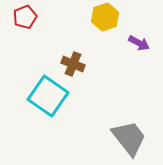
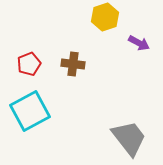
red pentagon: moved 4 px right, 47 px down
brown cross: rotated 15 degrees counterclockwise
cyan square: moved 18 px left, 15 px down; rotated 27 degrees clockwise
